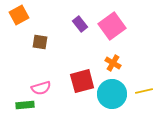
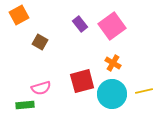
brown square: rotated 21 degrees clockwise
